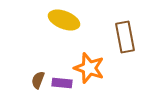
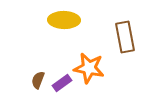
yellow ellipse: rotated 20 degrees counterclockwise
orange star: rotated 8 degrees counterclockwise
purple rectangle: rotated 42 degrees counterclockwise
